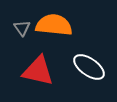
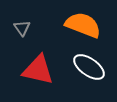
orange semicircle: moved 29 px right; rotated 15 degrees clockwise
red triangle: moved 1 px up
